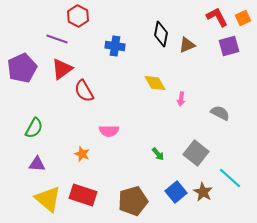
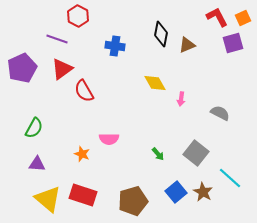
purple square: moved 4 px right, 3 px up
pink semicircle: moved 8 px down
